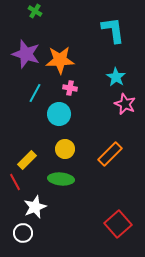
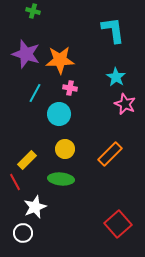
green cross: moved 2 px left; rotated 16 degrees counterclockwise
